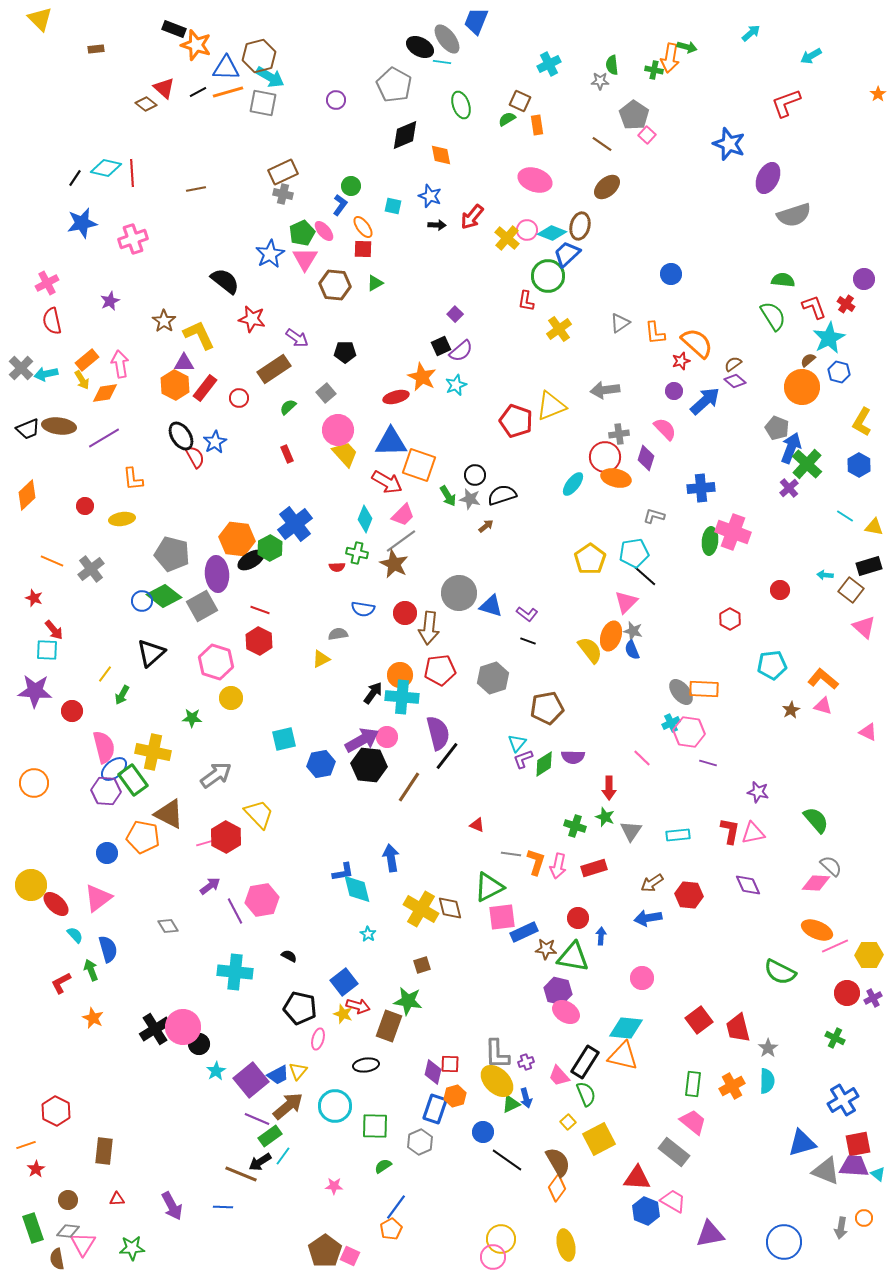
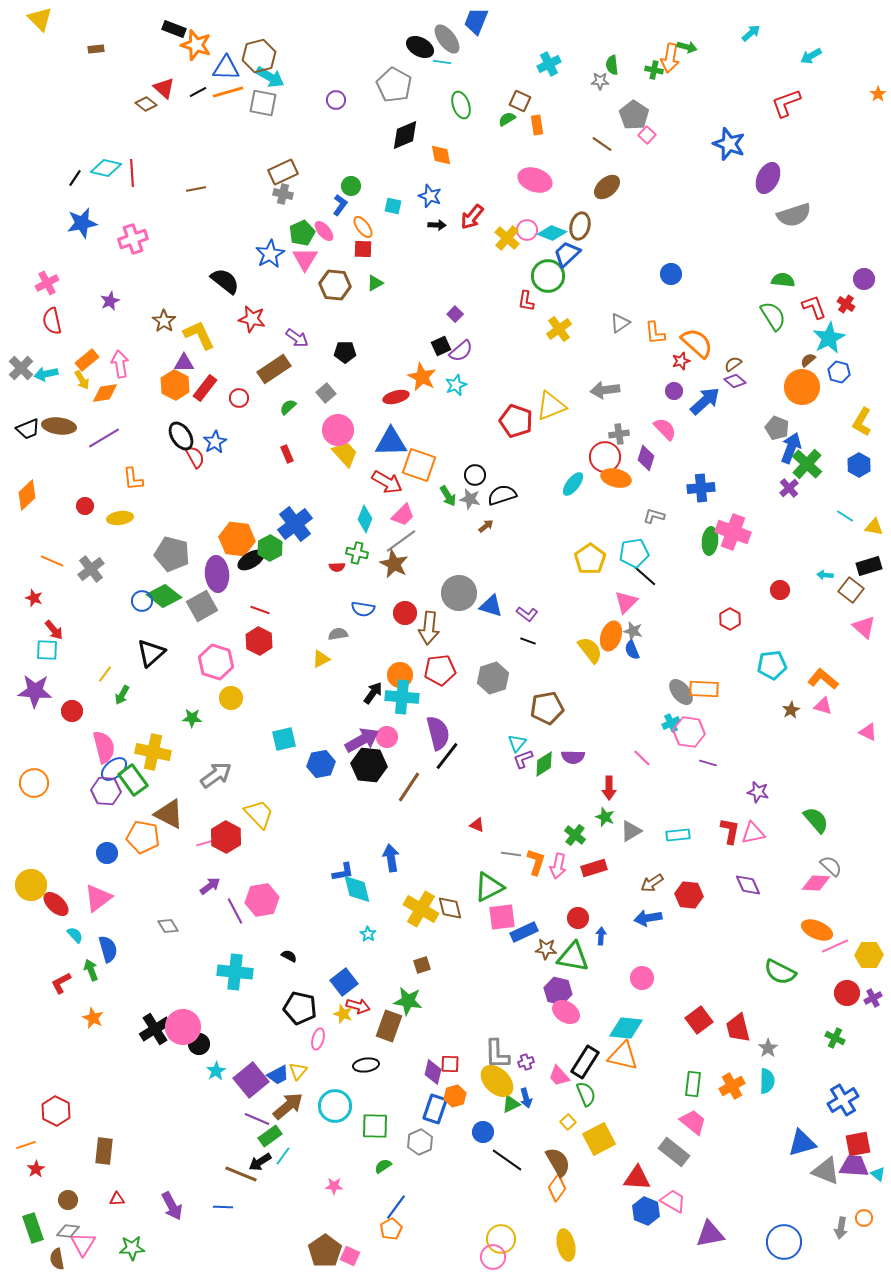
yellow ellipse at (122, 519): moved 2 px left, 1 px up
green cross at (575, 826): moved 9 px down; rotated 20 degrees clockwise
gray triangle at (631, 831): rotated 25 degrees clockwise
